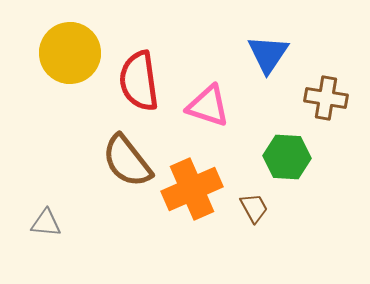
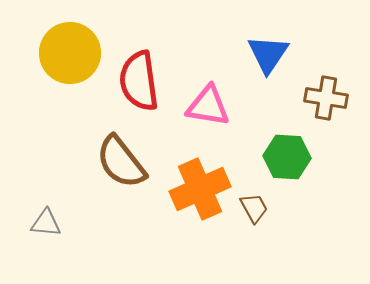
pink triangle: rotated 9 degrees counterclockwise
brown semicircle: moved 6 px left, 1 px down
orange cross: moved 8 px right
